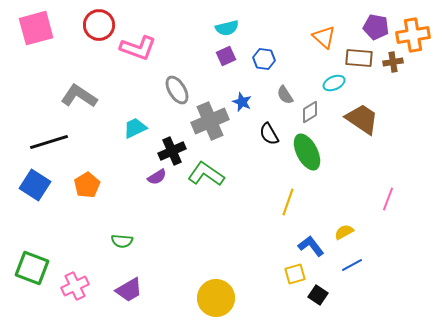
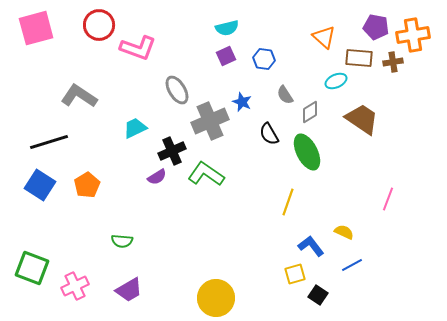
cyan ellipse: moved 2 px right, 2 px up
blue square: moved 5 px right
yellow semicircle: rotated 54 degrees clockwise
